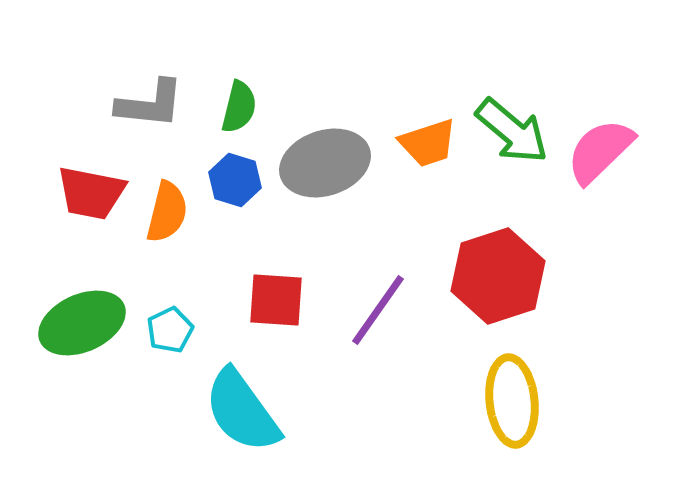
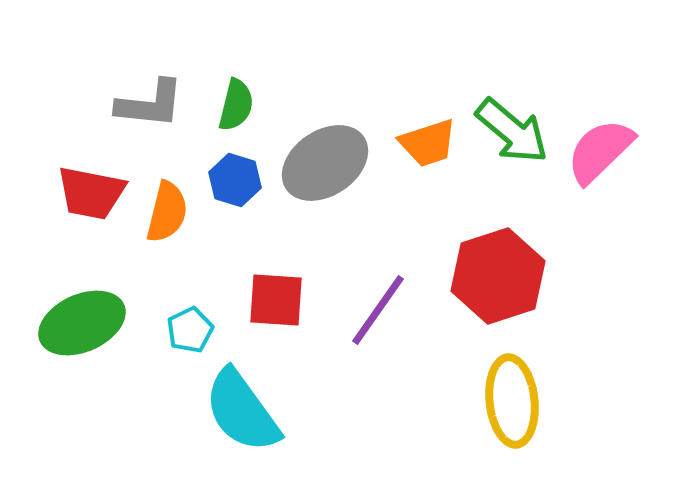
green semicircle: moved 3 px left, 2 px up
gray ellipse: rotated 16 degrees counterclockwise
cyan pentagon: moved 20 px right
